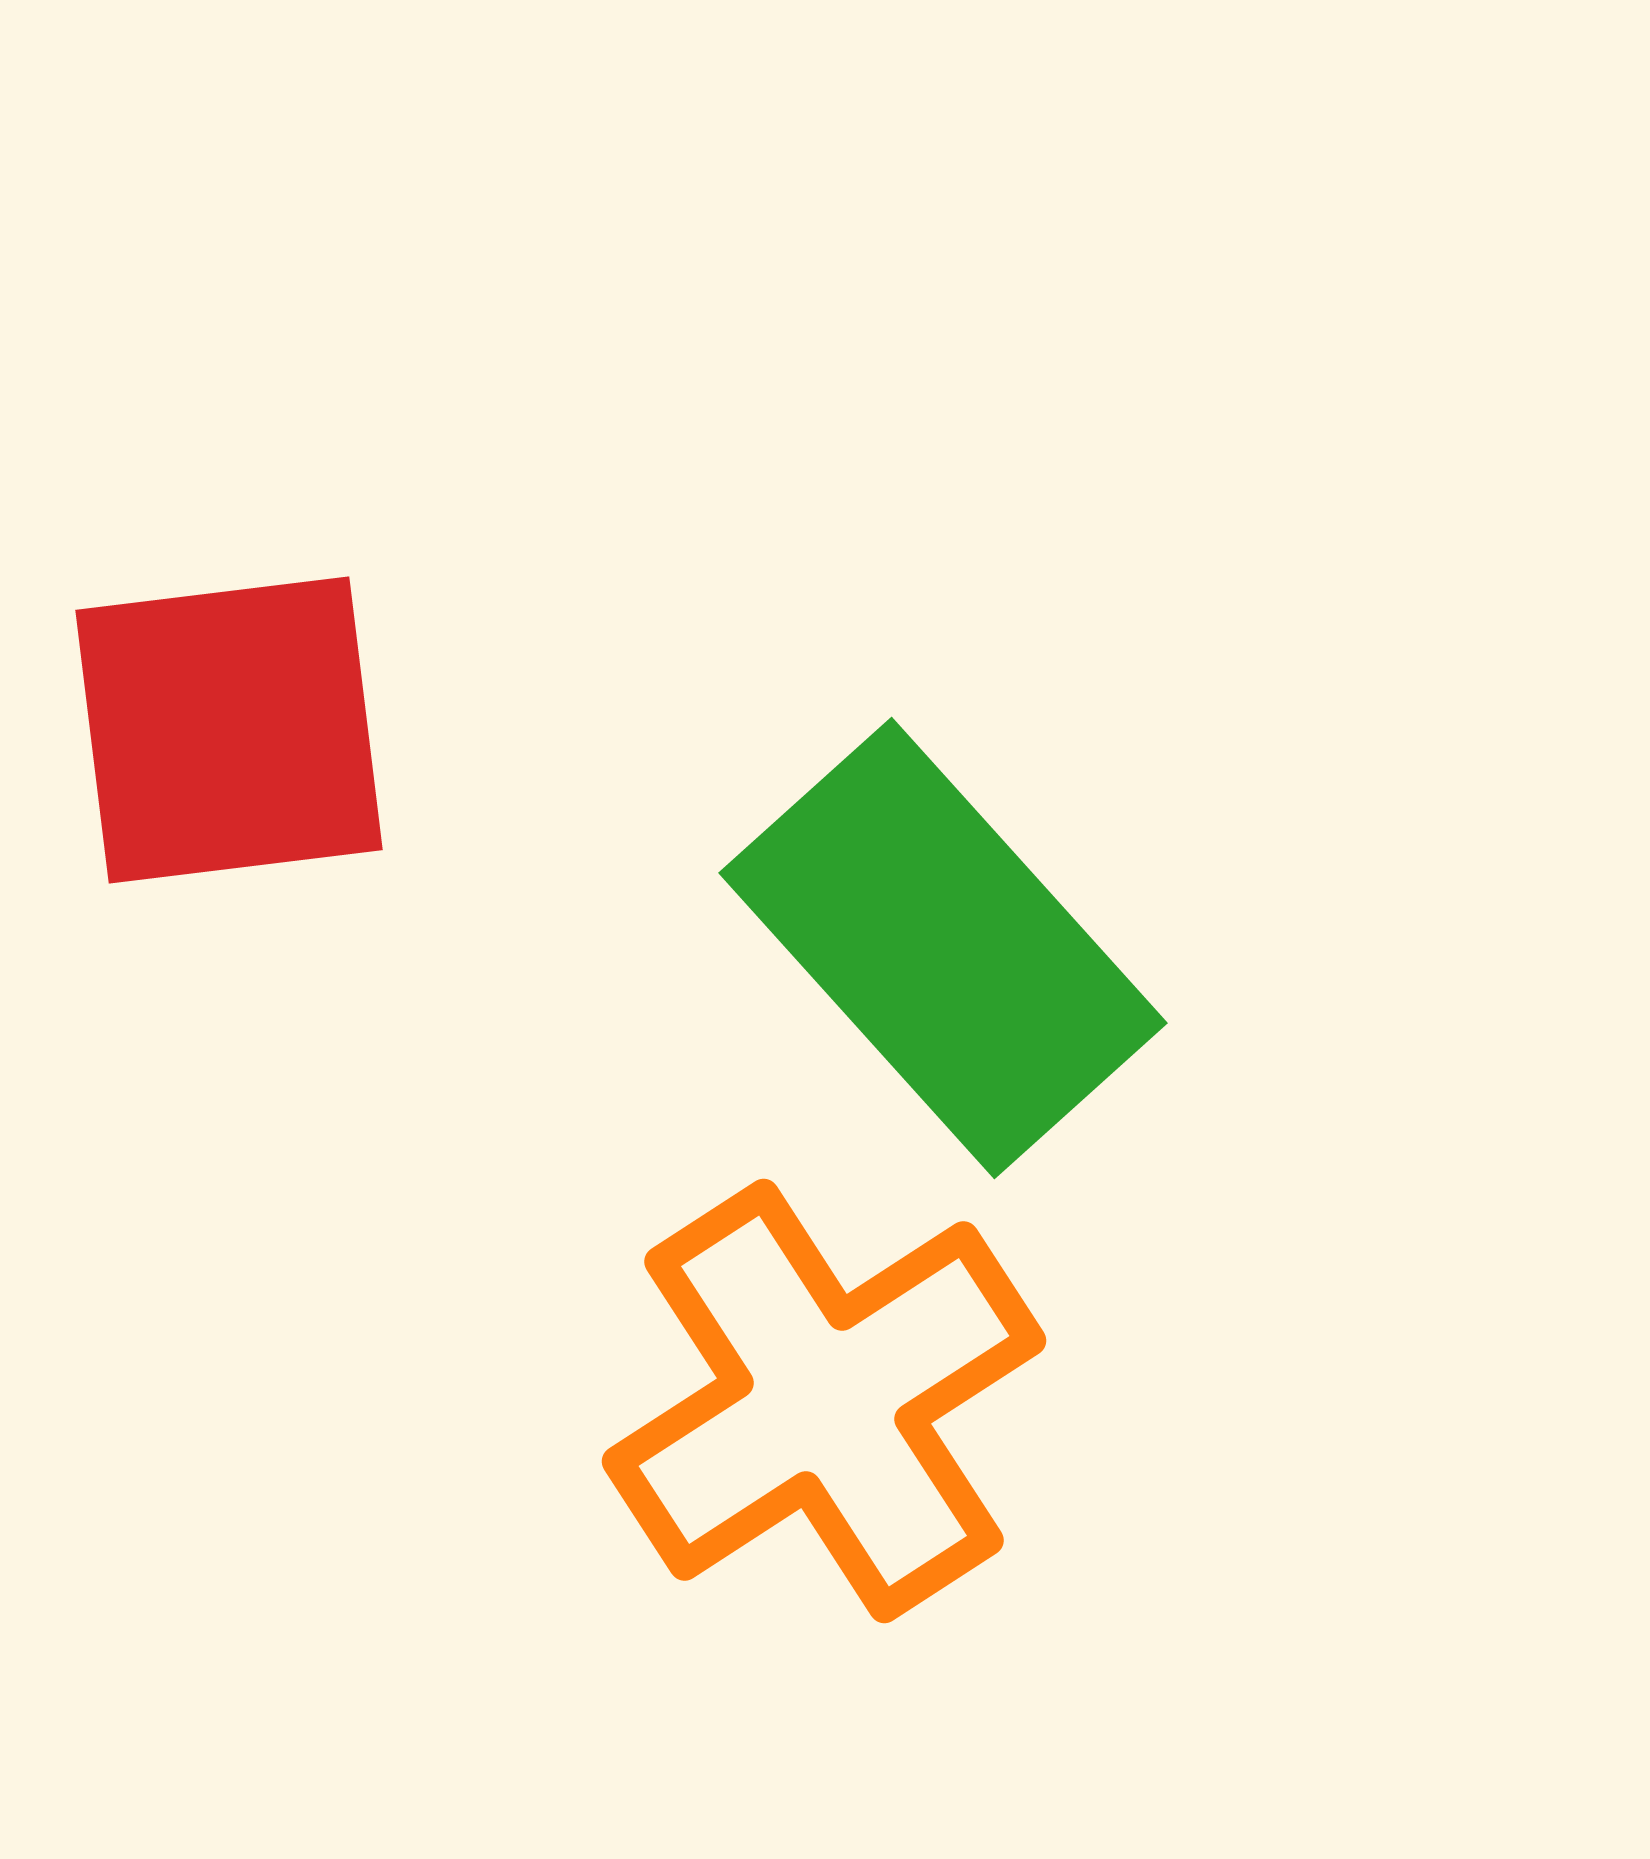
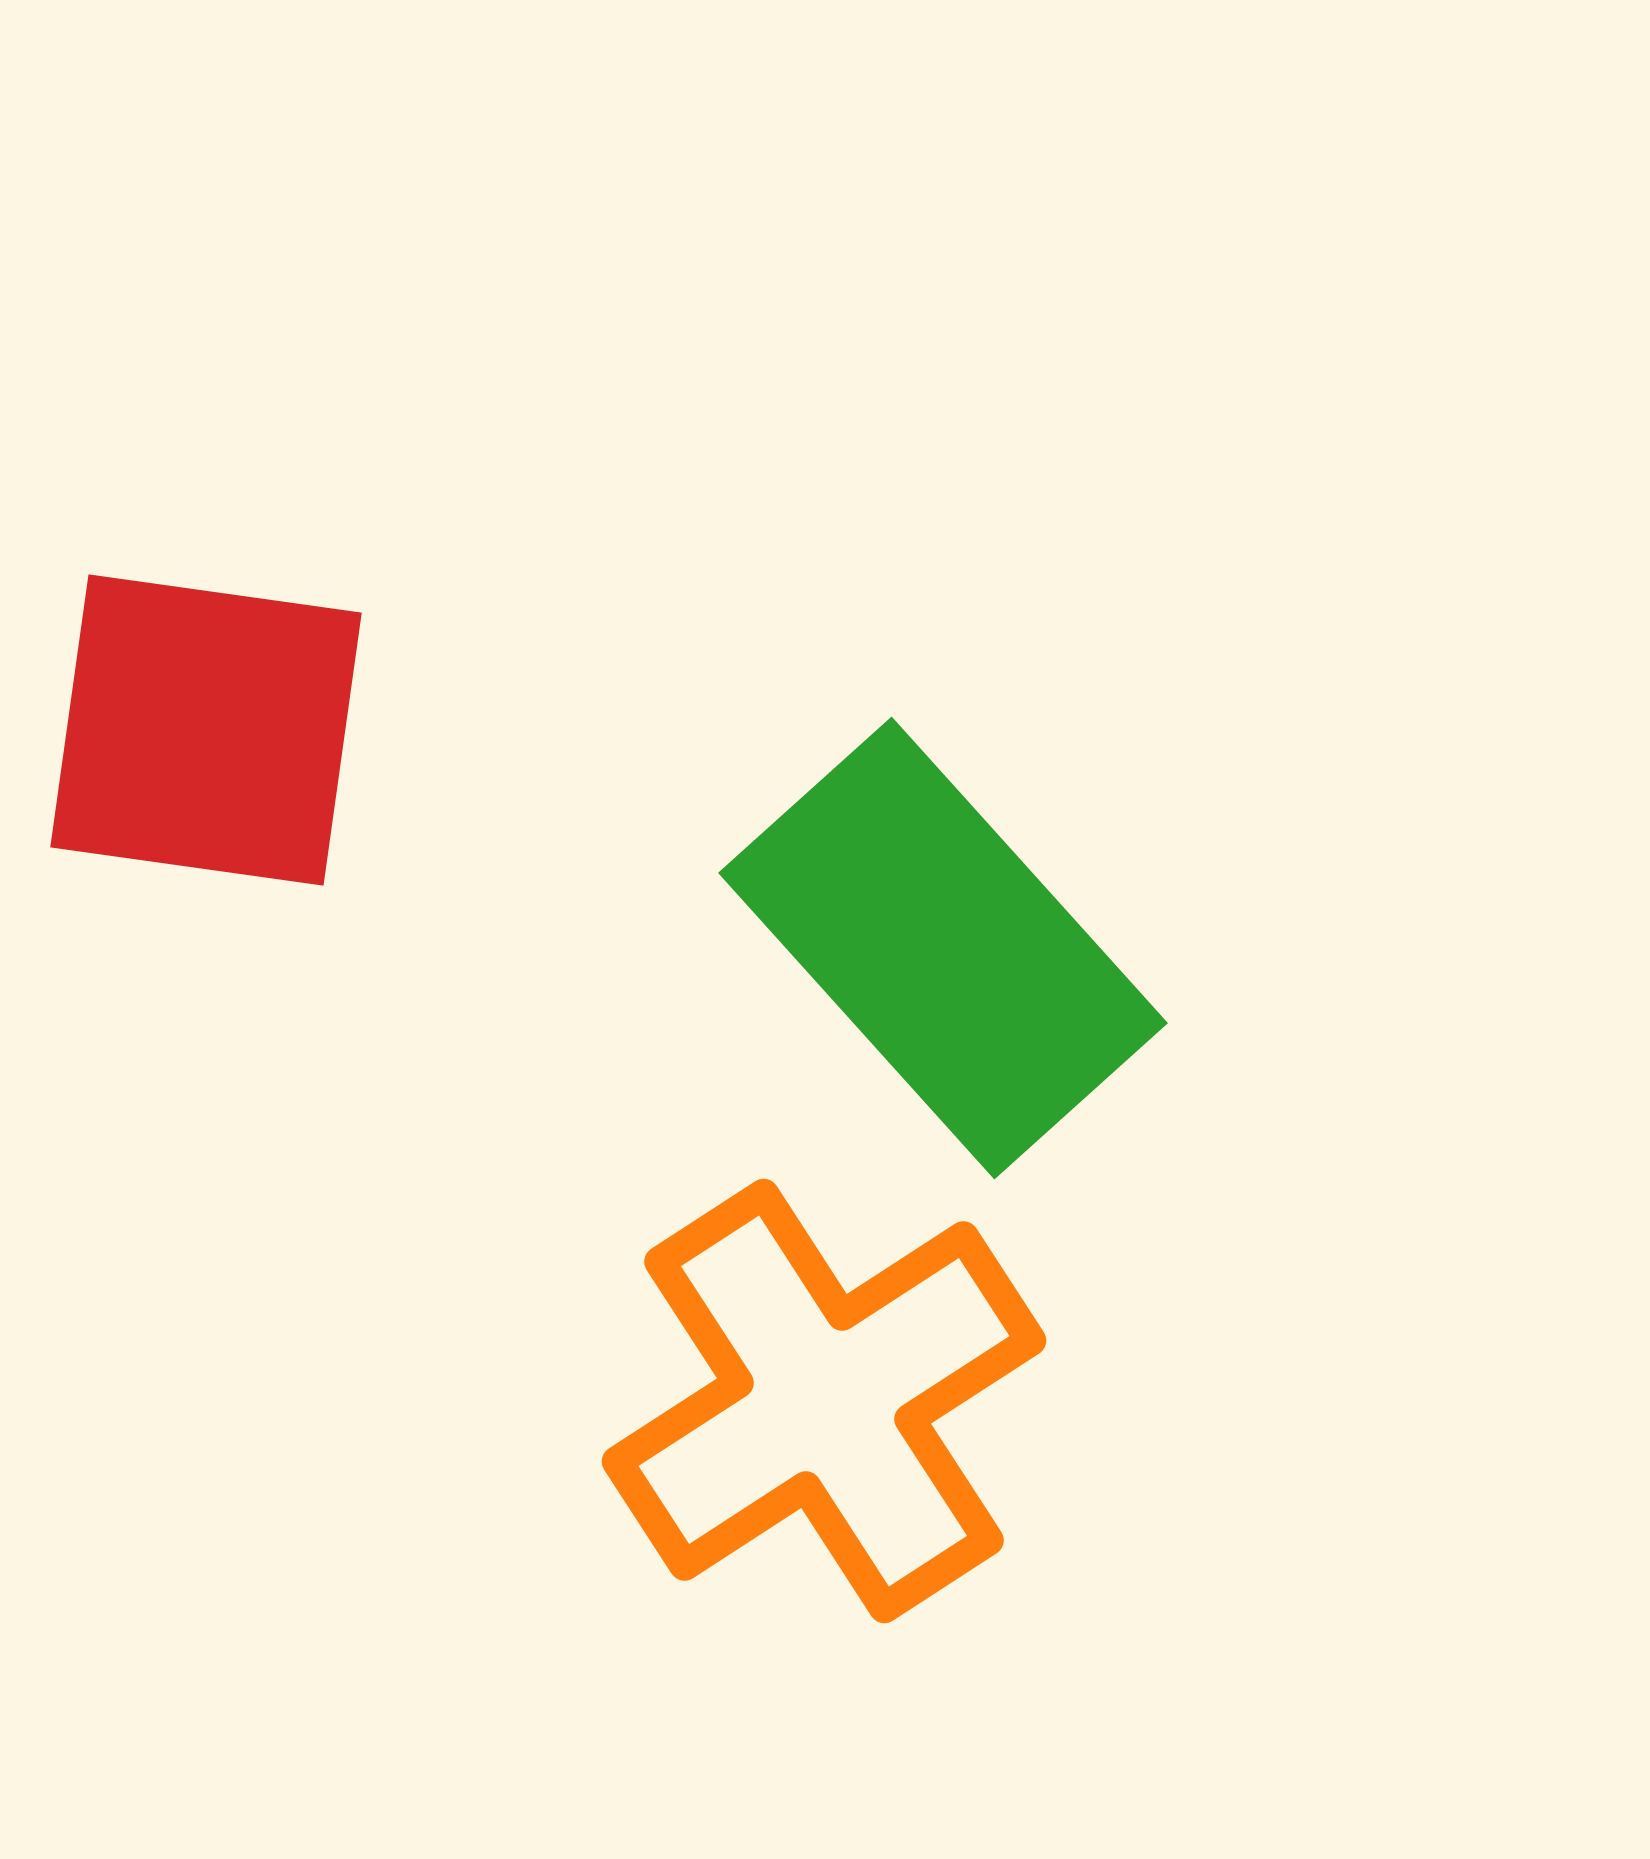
red square: moved 23 px left; rotated 15 degrees clockwise
